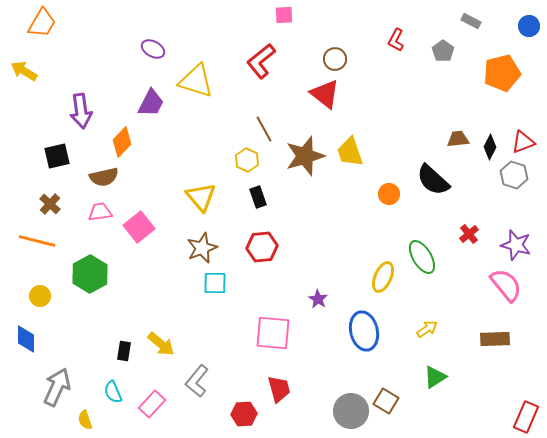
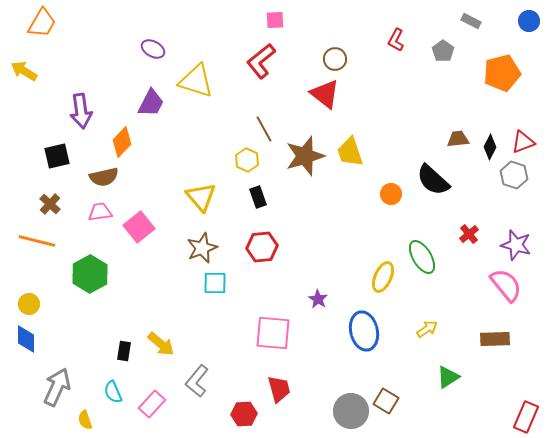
pink square at (284, 15): moved 9 px left, 5 px down
blue circle at (529, 26): moved 5 px up
orange circle at (389, 194): moved 2 px right
yellow circle at (40, 296): moved 11 px left, 8 px down
green triangle at (435, 377): moved 13 px right
